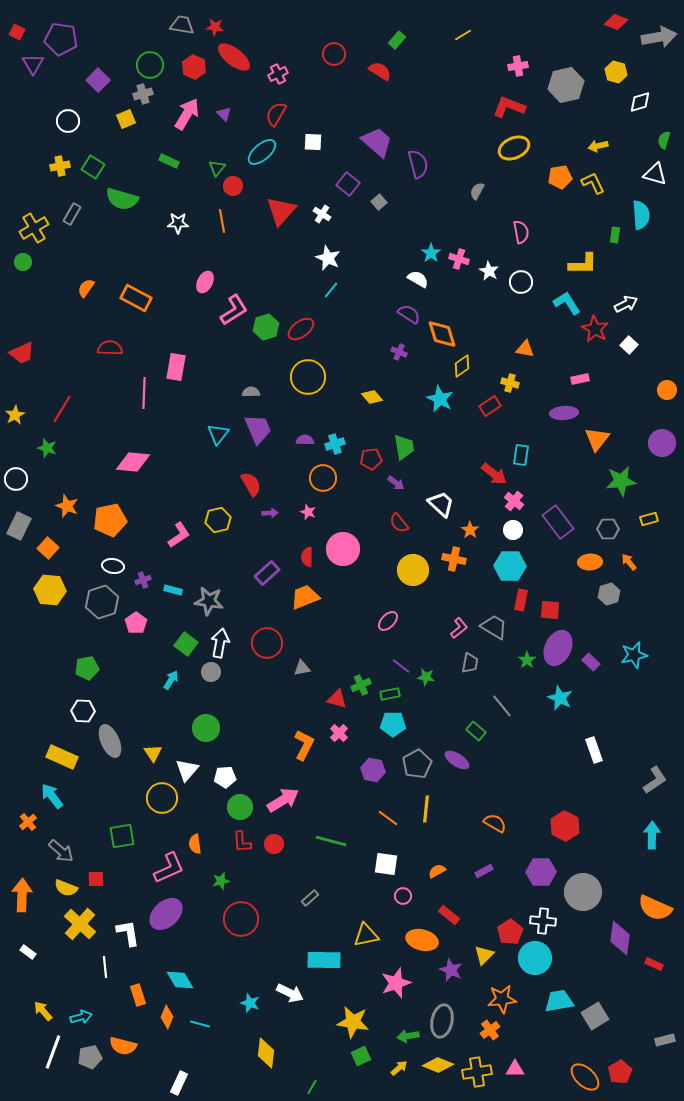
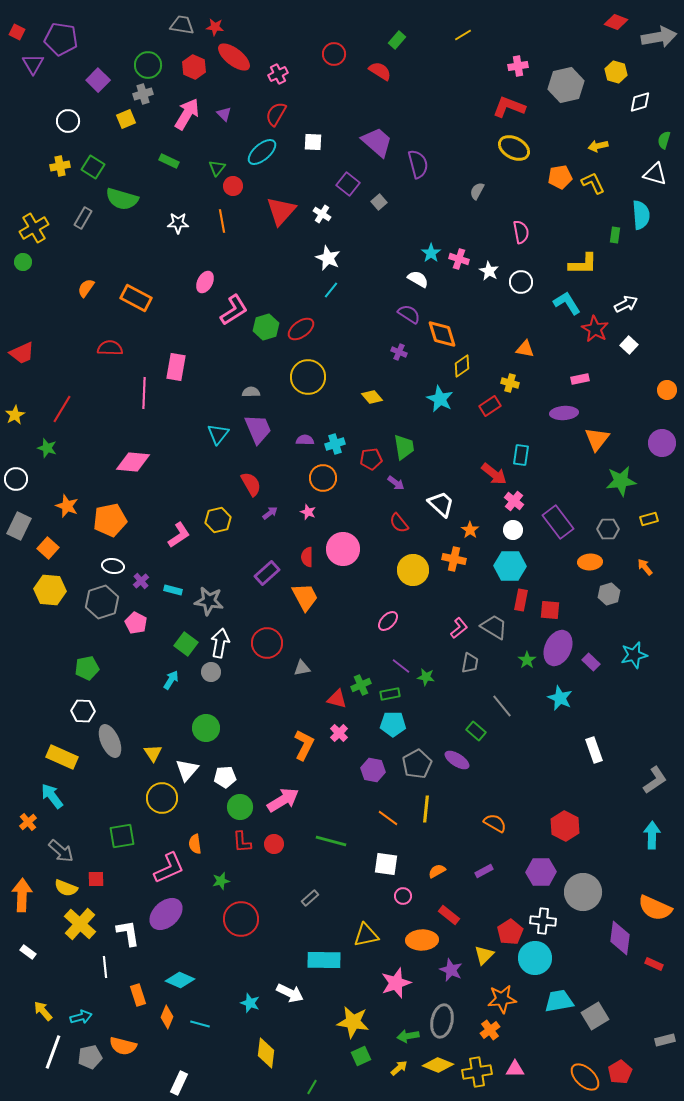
green circle at (150, 65): moved 2 px left
yellow ellipse at (514, 148): rotated 52 degrees clockwise
gray rectangle at (72, 214): moved 11 px right, 4 px down
purple arrow at (270, 513): rotated 35 degrees counterclockwise
orange arrow at (629, 562): moved 16 px right, 5 px down
purple cross at (143, 580): moved 2 px left, 1 px down; rotated 21 degrees counterclockwise
orange trapezoid at (305, 597): rotated 84 degrees clockwise
pink pentagon at (136, 623): rotated 10 degrees counterclockwise
orange ellipse at (422, 940): rotated 16 degrees counterclockwise
cyan diamond at (180, 980): rotated 36 degrees counterclockwise
